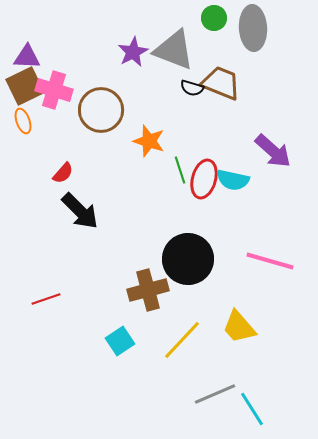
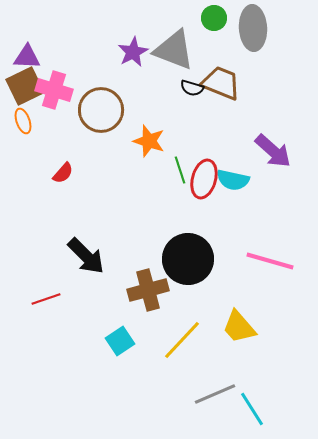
black arrow: moved 6 px right, 45 px down
